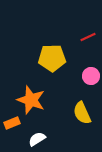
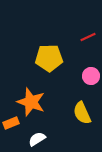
yellow pentagon: moved 3 px left
orange star: moved 2 px down
orange rectangle: moved 1 px left
